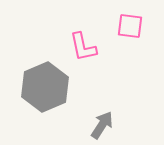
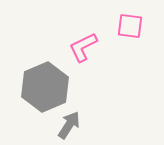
pink L-shape: rotated 76 degrees clockwise
gray arrow: moved 33 px left
